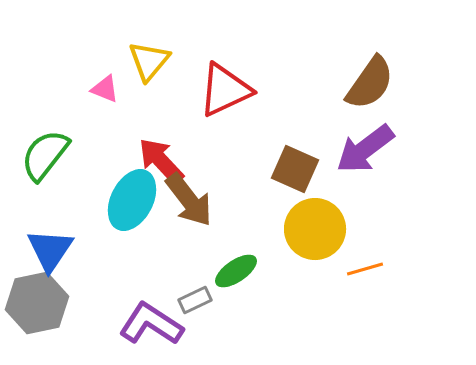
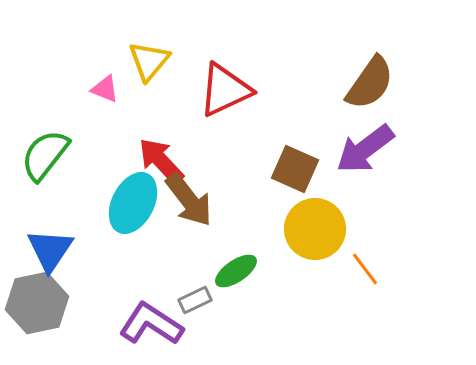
cyan ellipse: moved 1 px right, 3 px down
orange line: rotated 69 degrees clockwise
